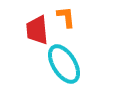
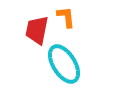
red trapezoid: rotated 16 degrees clockwise
